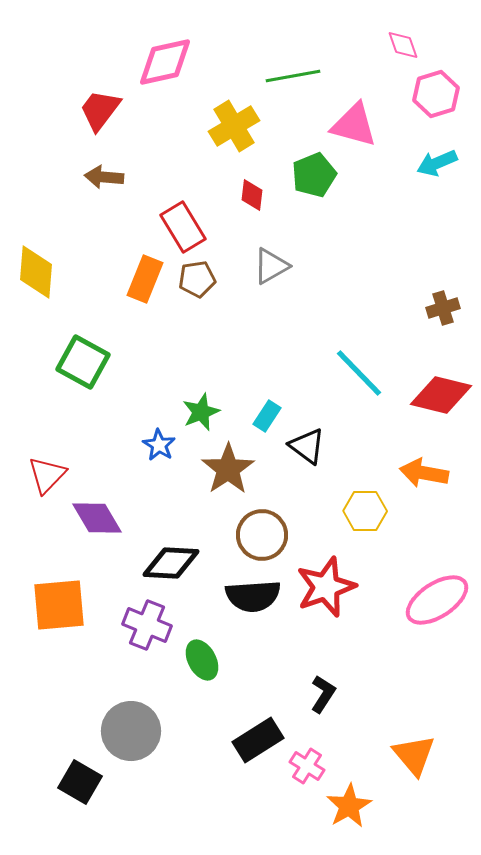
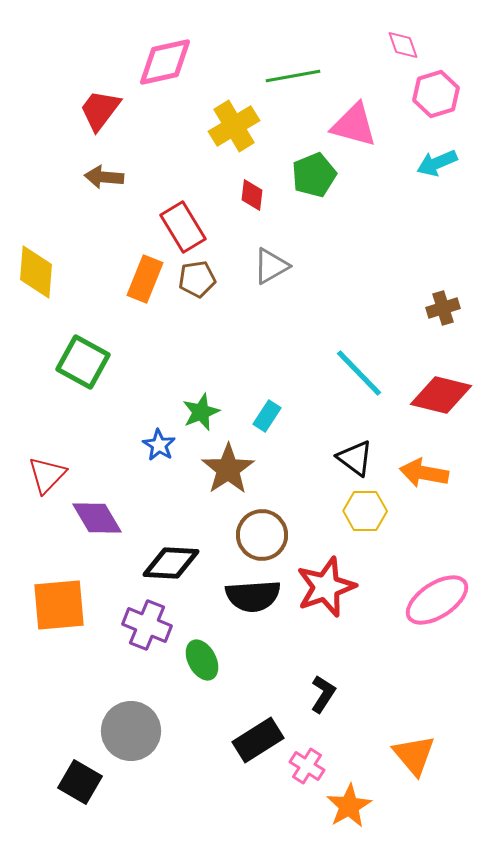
black triangle at (307, 446): moved 48 px right, 12 px down
